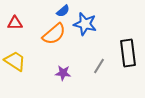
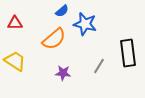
blue semicircle: moved 1 px left
orange semicircle: moved 5 px down
